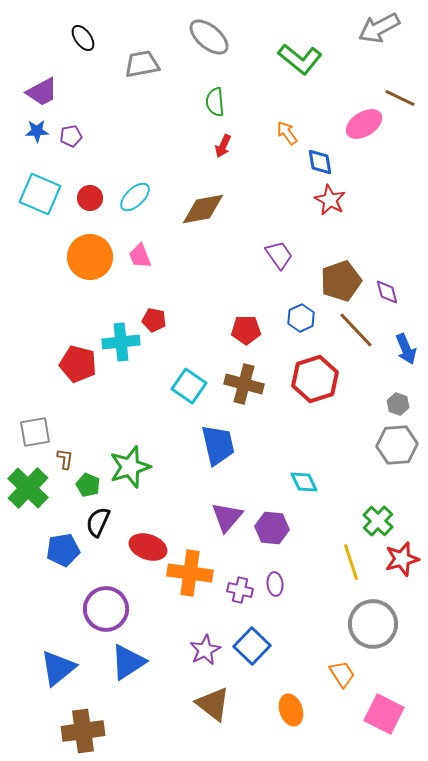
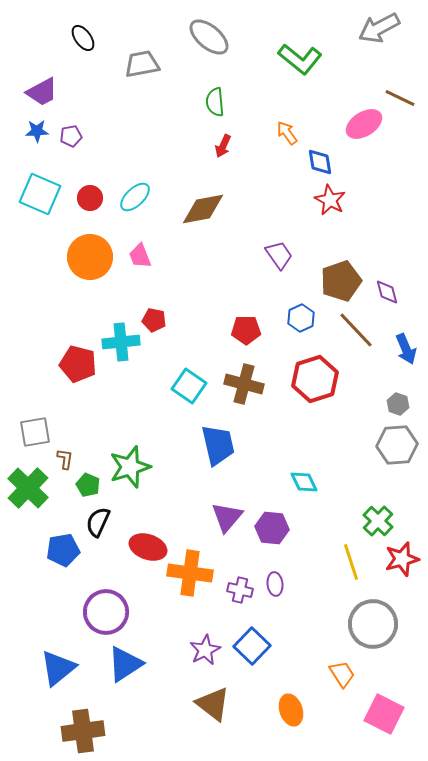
purple circle at (106, 609): moved 3 px down
blue triangle at (128, 662): moved 3 px left, 2 px down
